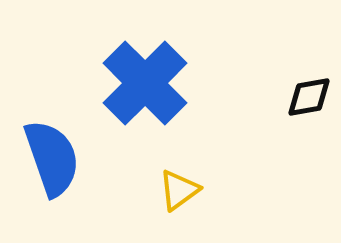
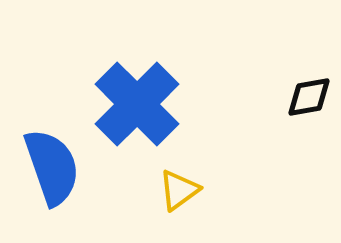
blue cross: moved 8 px left, 21 px down
blue semicircle: moved 9 px down
